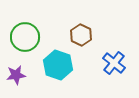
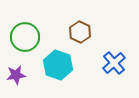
brown hexagon: moved 1 px left, 3 px up
blue cross: rotated 10 degrees clockwise
